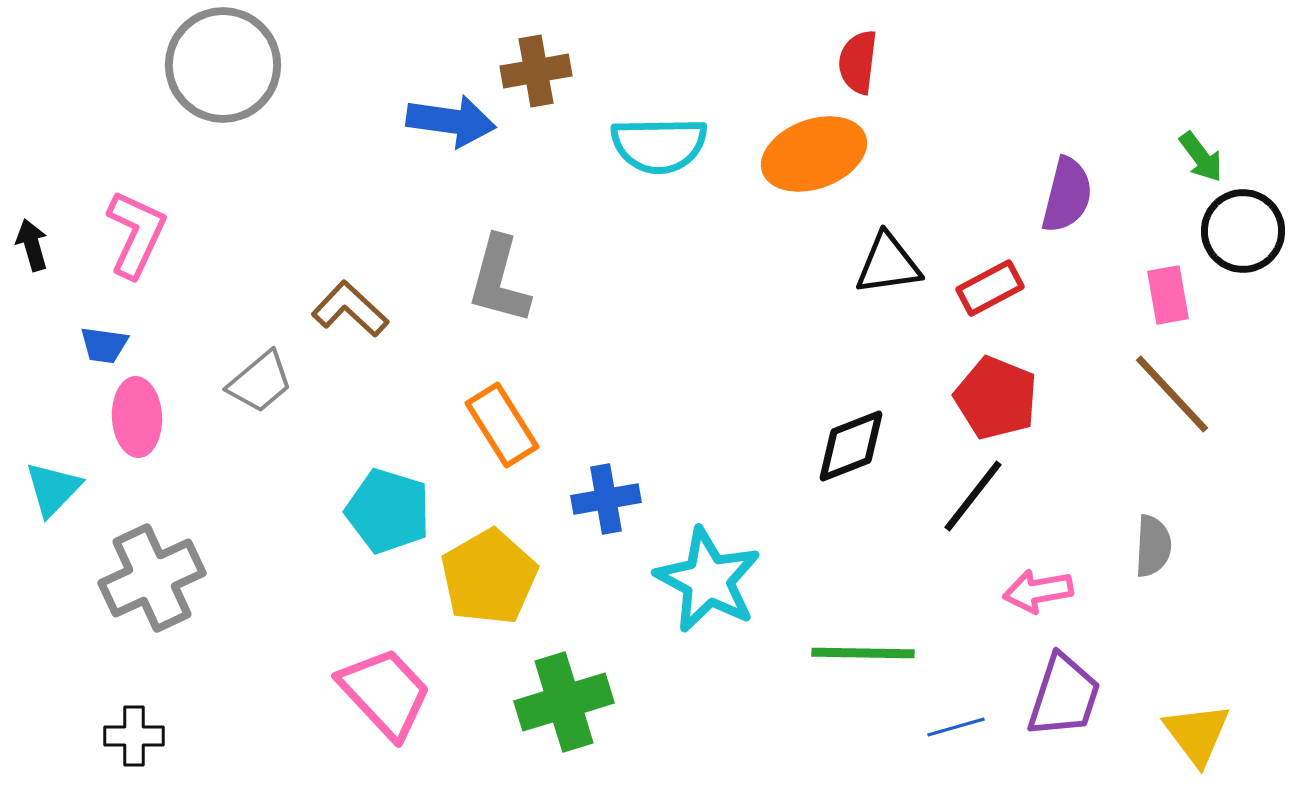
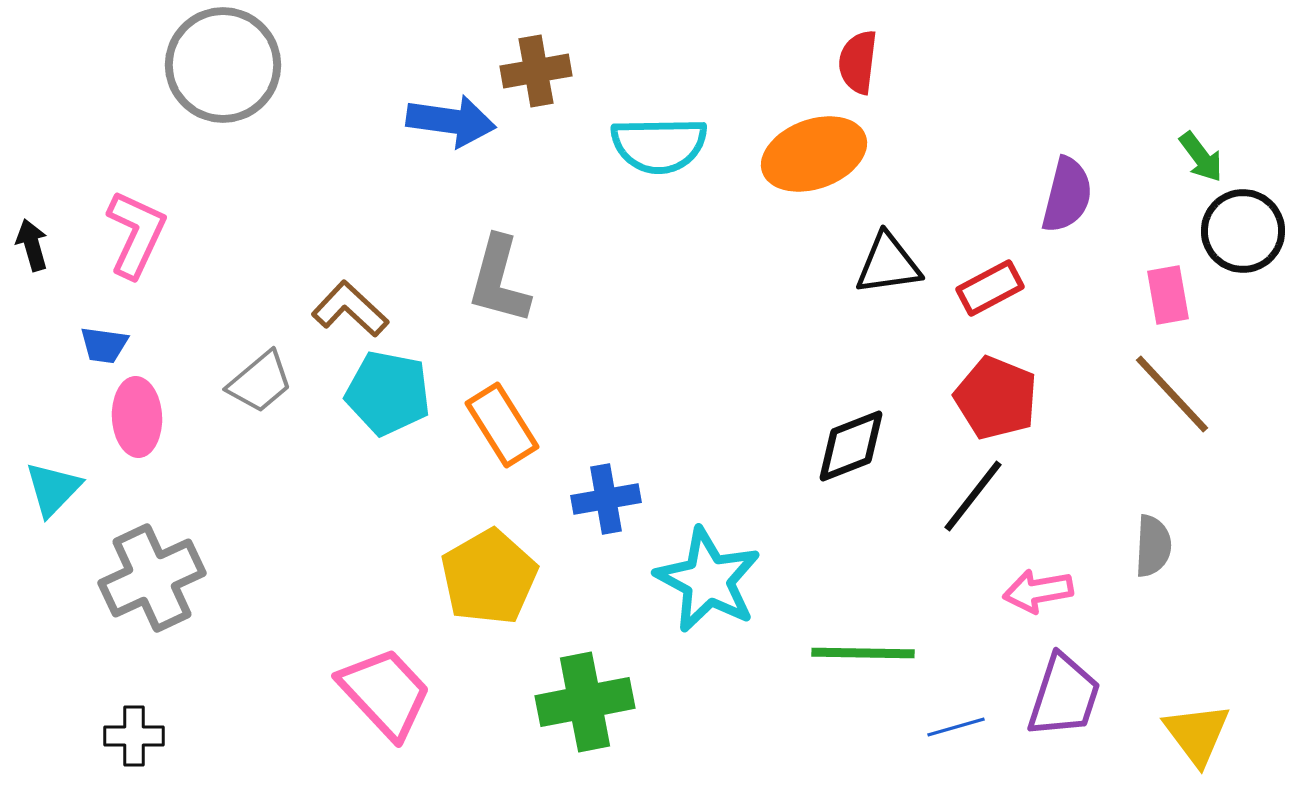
cyan pentagon: moved 118 px up; rotated 6 degrees counterclockwise
green cross: moved 21 px right; rotated 6 degrees clockwise
